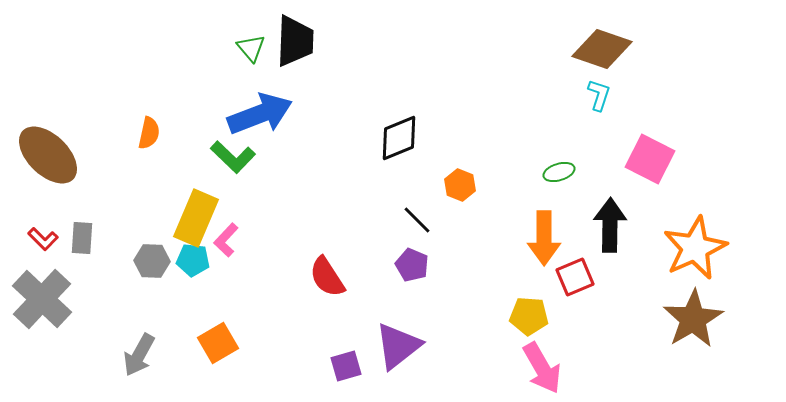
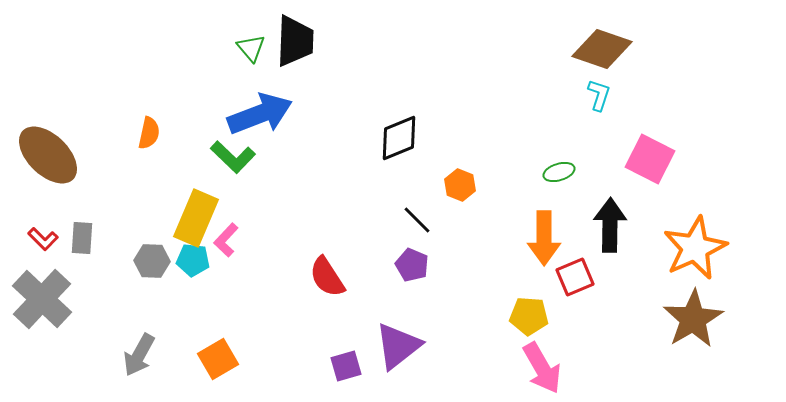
orange square: moved 16 px down
